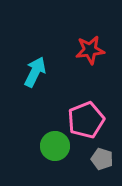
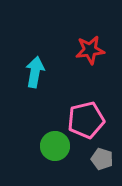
cyan arrow: rotated 16 degrees counterclockwise
pink pentagon: rotated 9 degrees clockwise
